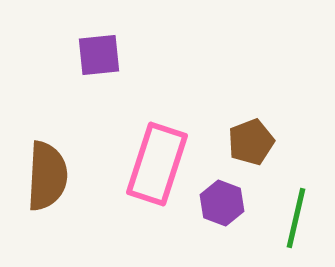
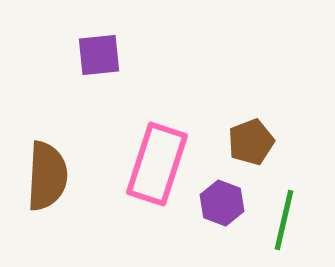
green line: moved 12 px left, 2 px down
